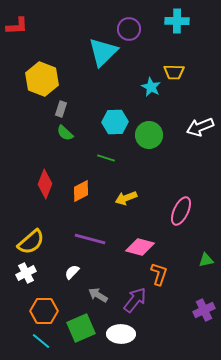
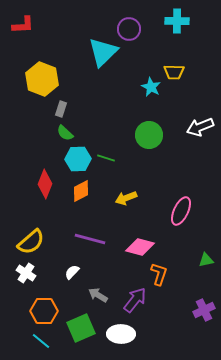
red L-shape: moved 6 px right, 1 px up
cyan hexagon: moved 37 px left, 37 px down
white cross: rotated 30 degrees counterclockwise
